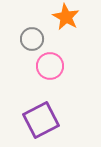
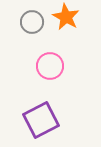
gray circle: moved 17 px up
